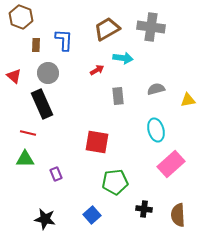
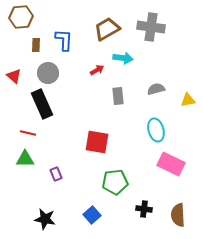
brown hexagon: rotated 25 degrees counterclockwise
pink rectangle: rotated 68 degrees clockwise
